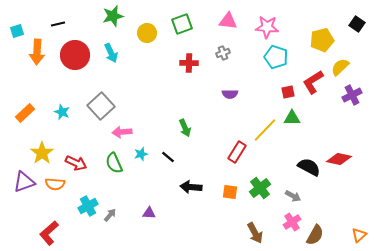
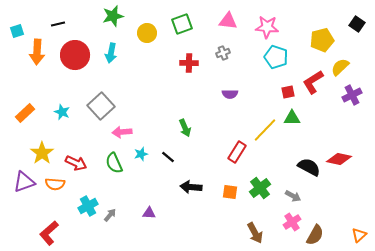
cyan arrow at (111, 53): rotated 36 degrees clockwise
